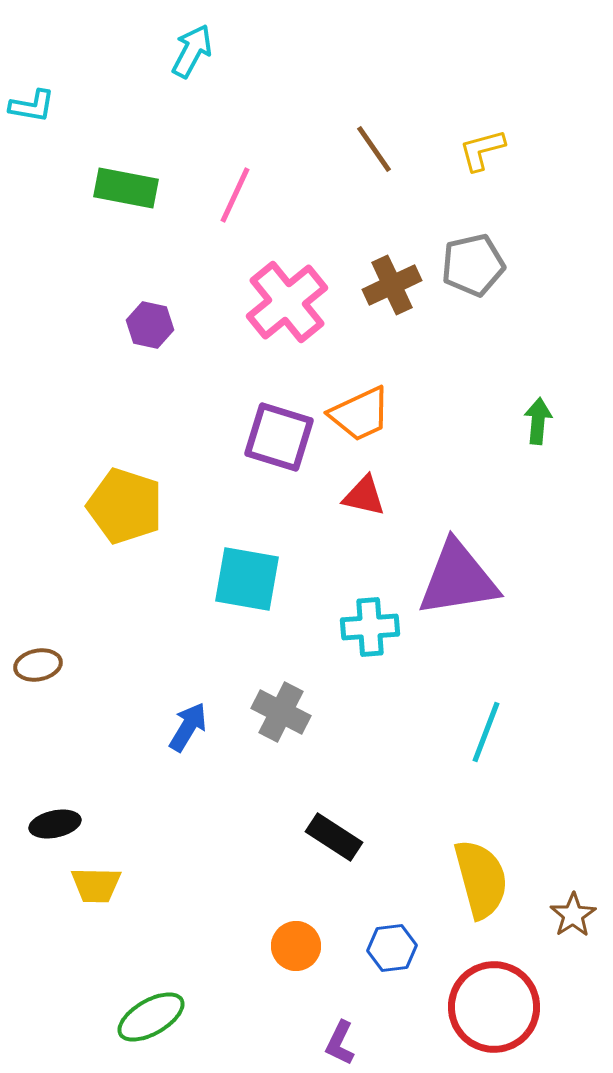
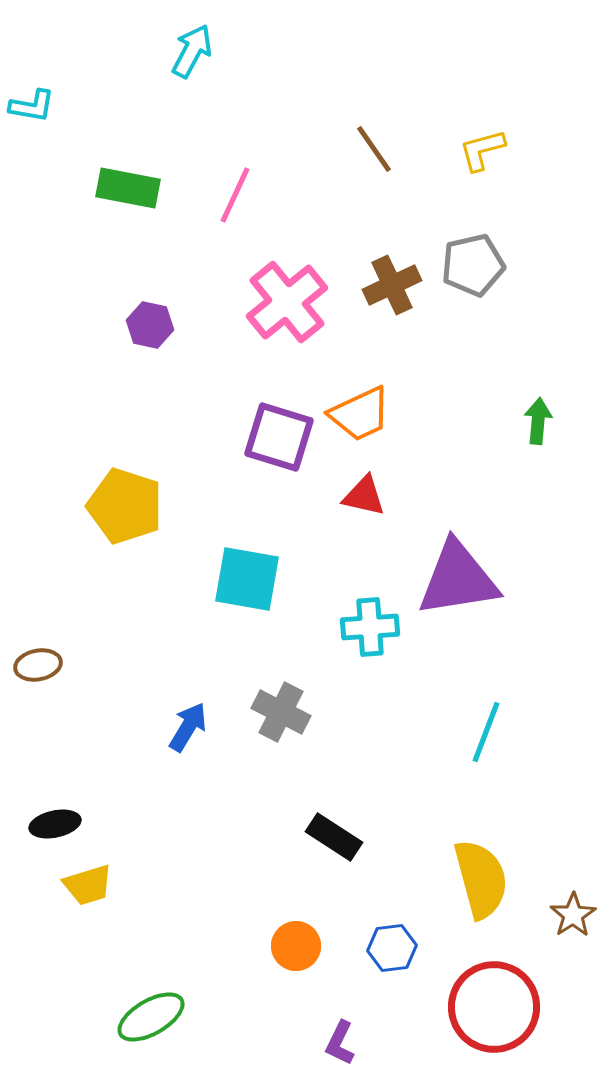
green rectangle: moved 2 px right
yellow trapezoid: moved 8 px left; rotated 18 degrees counterclockwise
